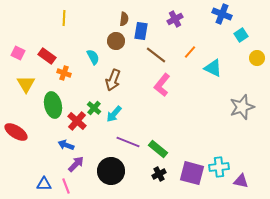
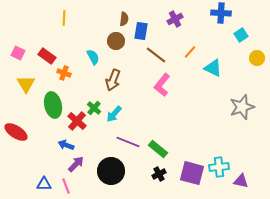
blue cross: moved 1 px left, 1 px up; rotated 18 degrees counterclockwise
